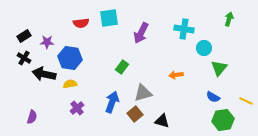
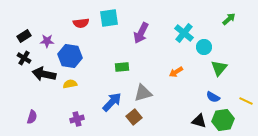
green arrow: rotated 32 degrees clockwise
cyan cross: moved 4 px down; rotated 30 degrees clockwise
purple star: moved 1 px up
cyan circle: moved 1 px up
blue hexagon: moved 2 px up
green rectangle: rotated 48 degrees clockwise
orange arrow: moved 3 px up; rotated 24 degrees counterclockwise
blue arrow: rotated 25 degrees clockwise
purple cross: moved 11 px down; rotated 24 degrees clockwise
brown square: moved 1 px left, 3 px down
black triangle: moved 37 px right
